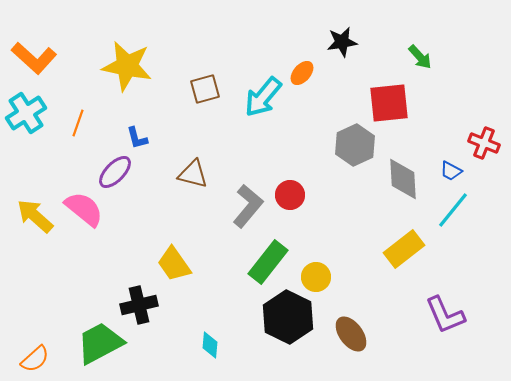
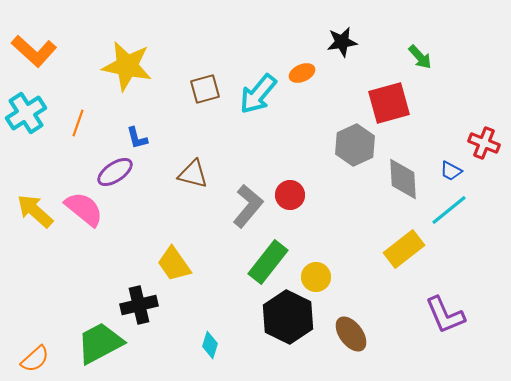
orange L-shape: moved 7 px up
orange ellipse: rotated 25 degrees clockwise
cyan arrow: moved 5 px left, 3 px up
red square: rotated 9 degrees counterclockwise
purple ellipse: rotated 12 degrees clockwise
cyan line: moved 4 px left; rotated 12 degrees clockwise
yellow arrow: moved 5 px up
cyan diamond: rotated 12 degrees clockwise
